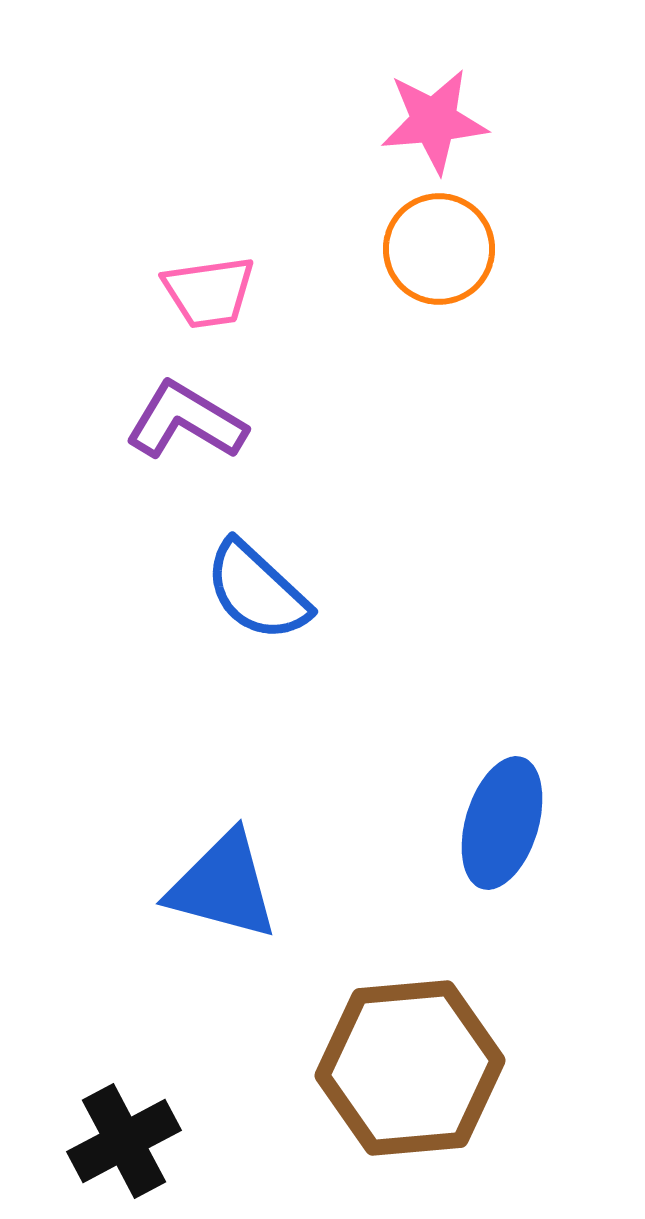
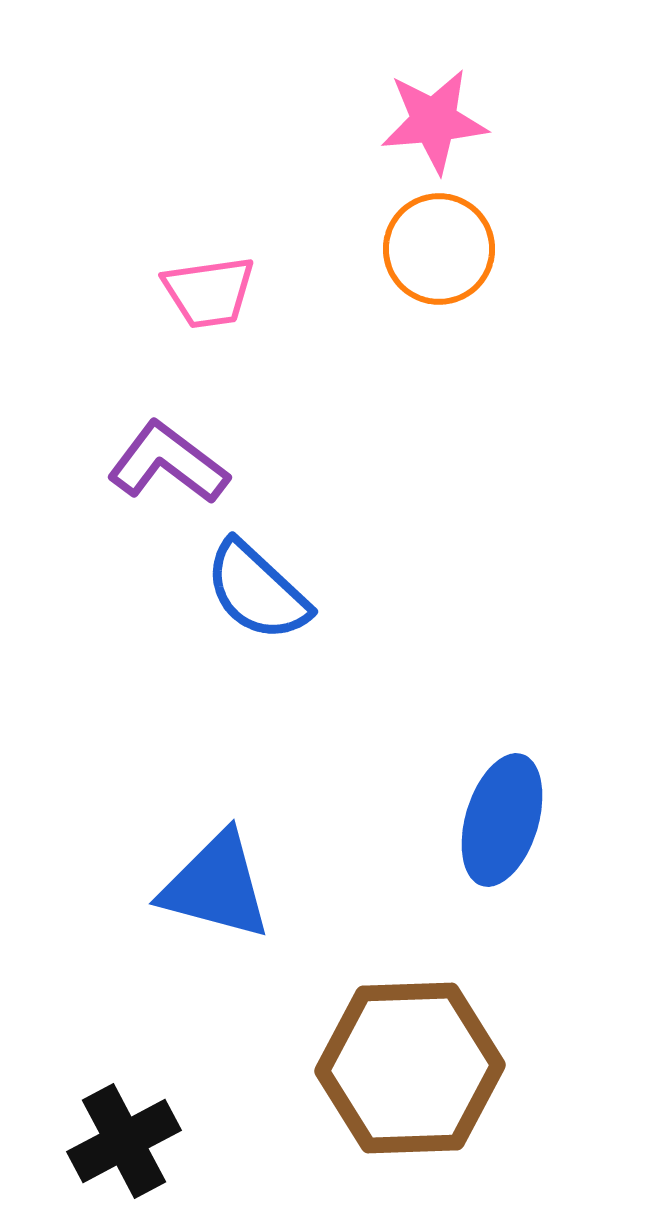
purple L-shape: moved 18 px left, 42 px down; rotated 6 degrees clockwise
blue ellipse: moved 3 px up
blue triangle: moved 7 px left
brown hexagon: rotated 3 degrees clockwise
